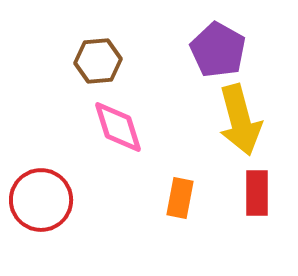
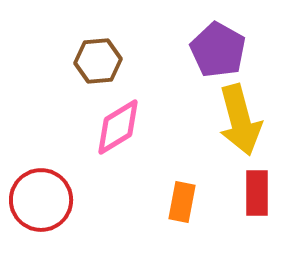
pink diamond: rotated 76 degrees clockwise
orange rectangle: moved 2 px right, 4 px down
